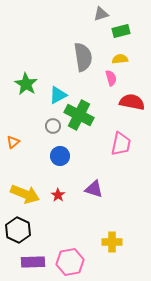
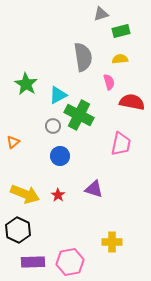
pink semicircle: moved 2 px left, 4 px down
